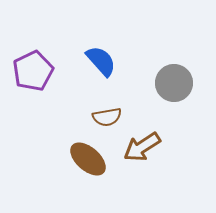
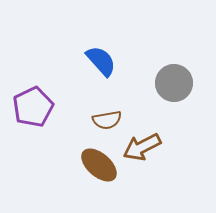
purple pentagon: moved 36 px down
brown semicircle: moved 3 px down
brown arrow: rotated 6 degrees clockwise
brown ellipse: moved 11 px right, 6 px down
